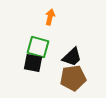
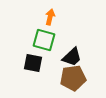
green square: moved 6 px right, 7 px up
